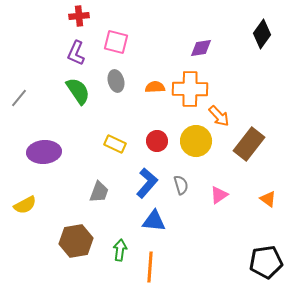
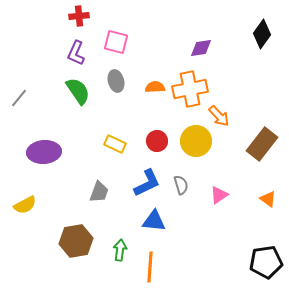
orange cross: rotated 12 degrees counterclockwise
brown rectangle: moved 13 px right
blue L-shape: rotated 24 degrees clockwise
